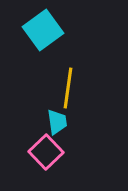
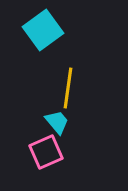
cyan trapezoid: rotated 32 degrees counterclockwise
pink square: rotated 20 degrees clockwise
